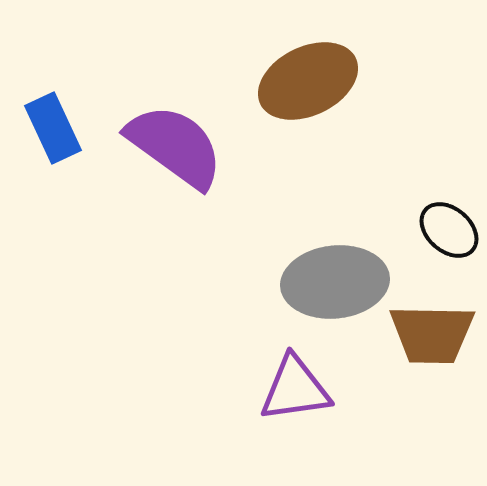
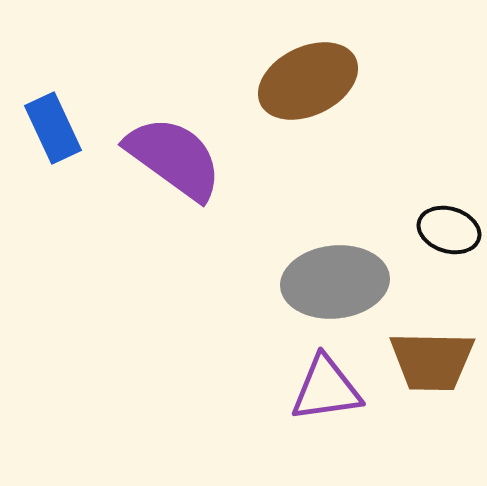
purple semicircle: moved 1 px left, 12 px down
black ellipse: rotated 24 degrees counterclockwise
brown trapezoid: moved 27 px down
purple triangle: moved 31 px right
